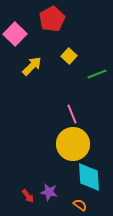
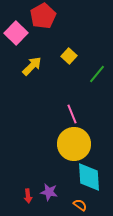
red pentagon: moved 9 px left, 3 px up
pink square: moved 1 px right, 1 px up
green line: rotated 30 degrees counterclockwise
yellow circle: moved 1 px right
red arrow: rotated 32 degrees clockwise
